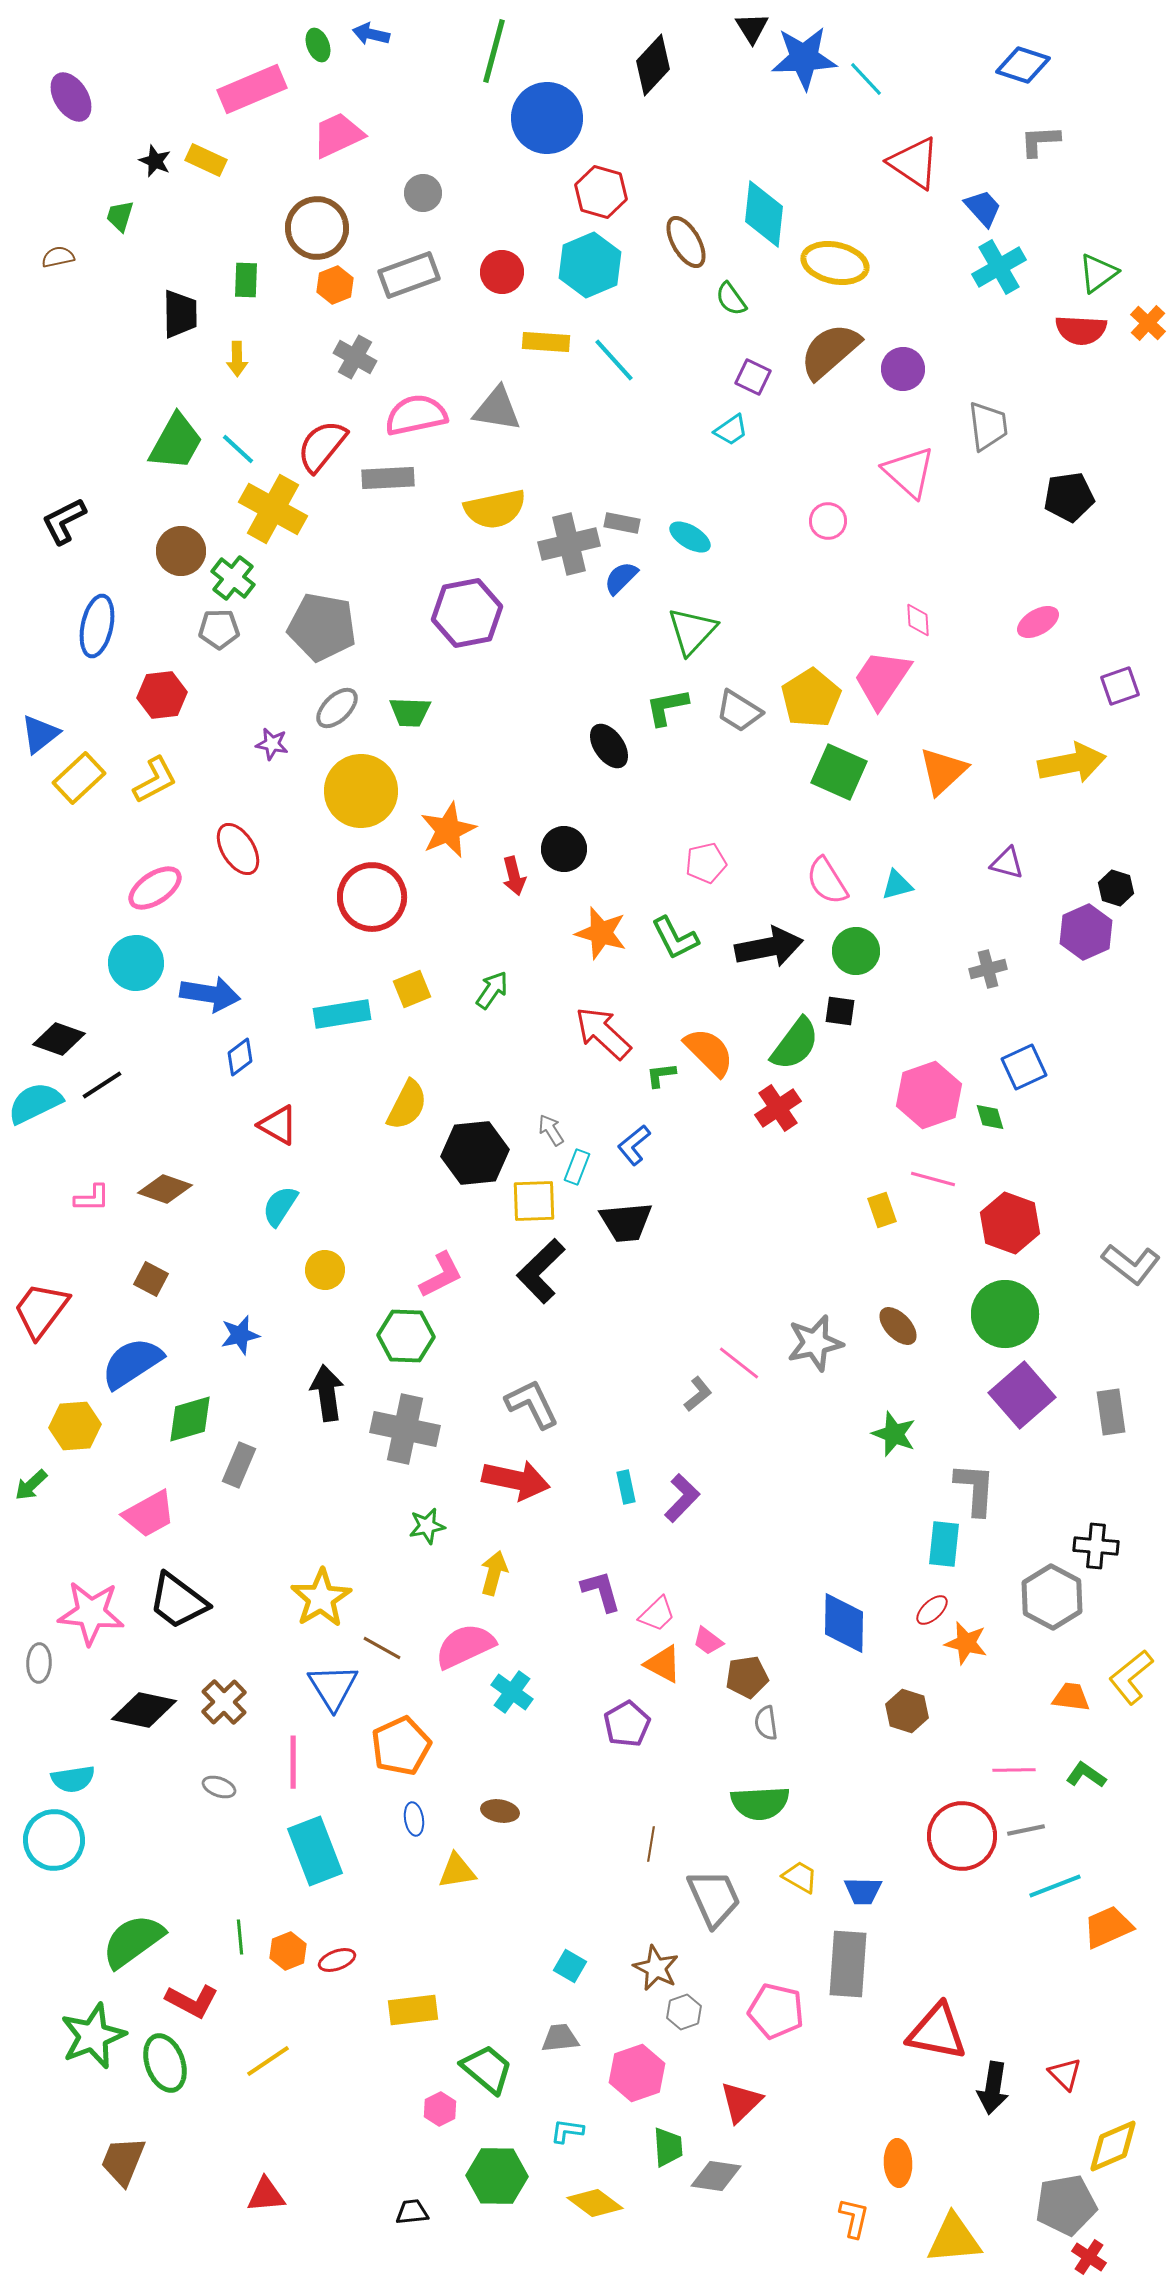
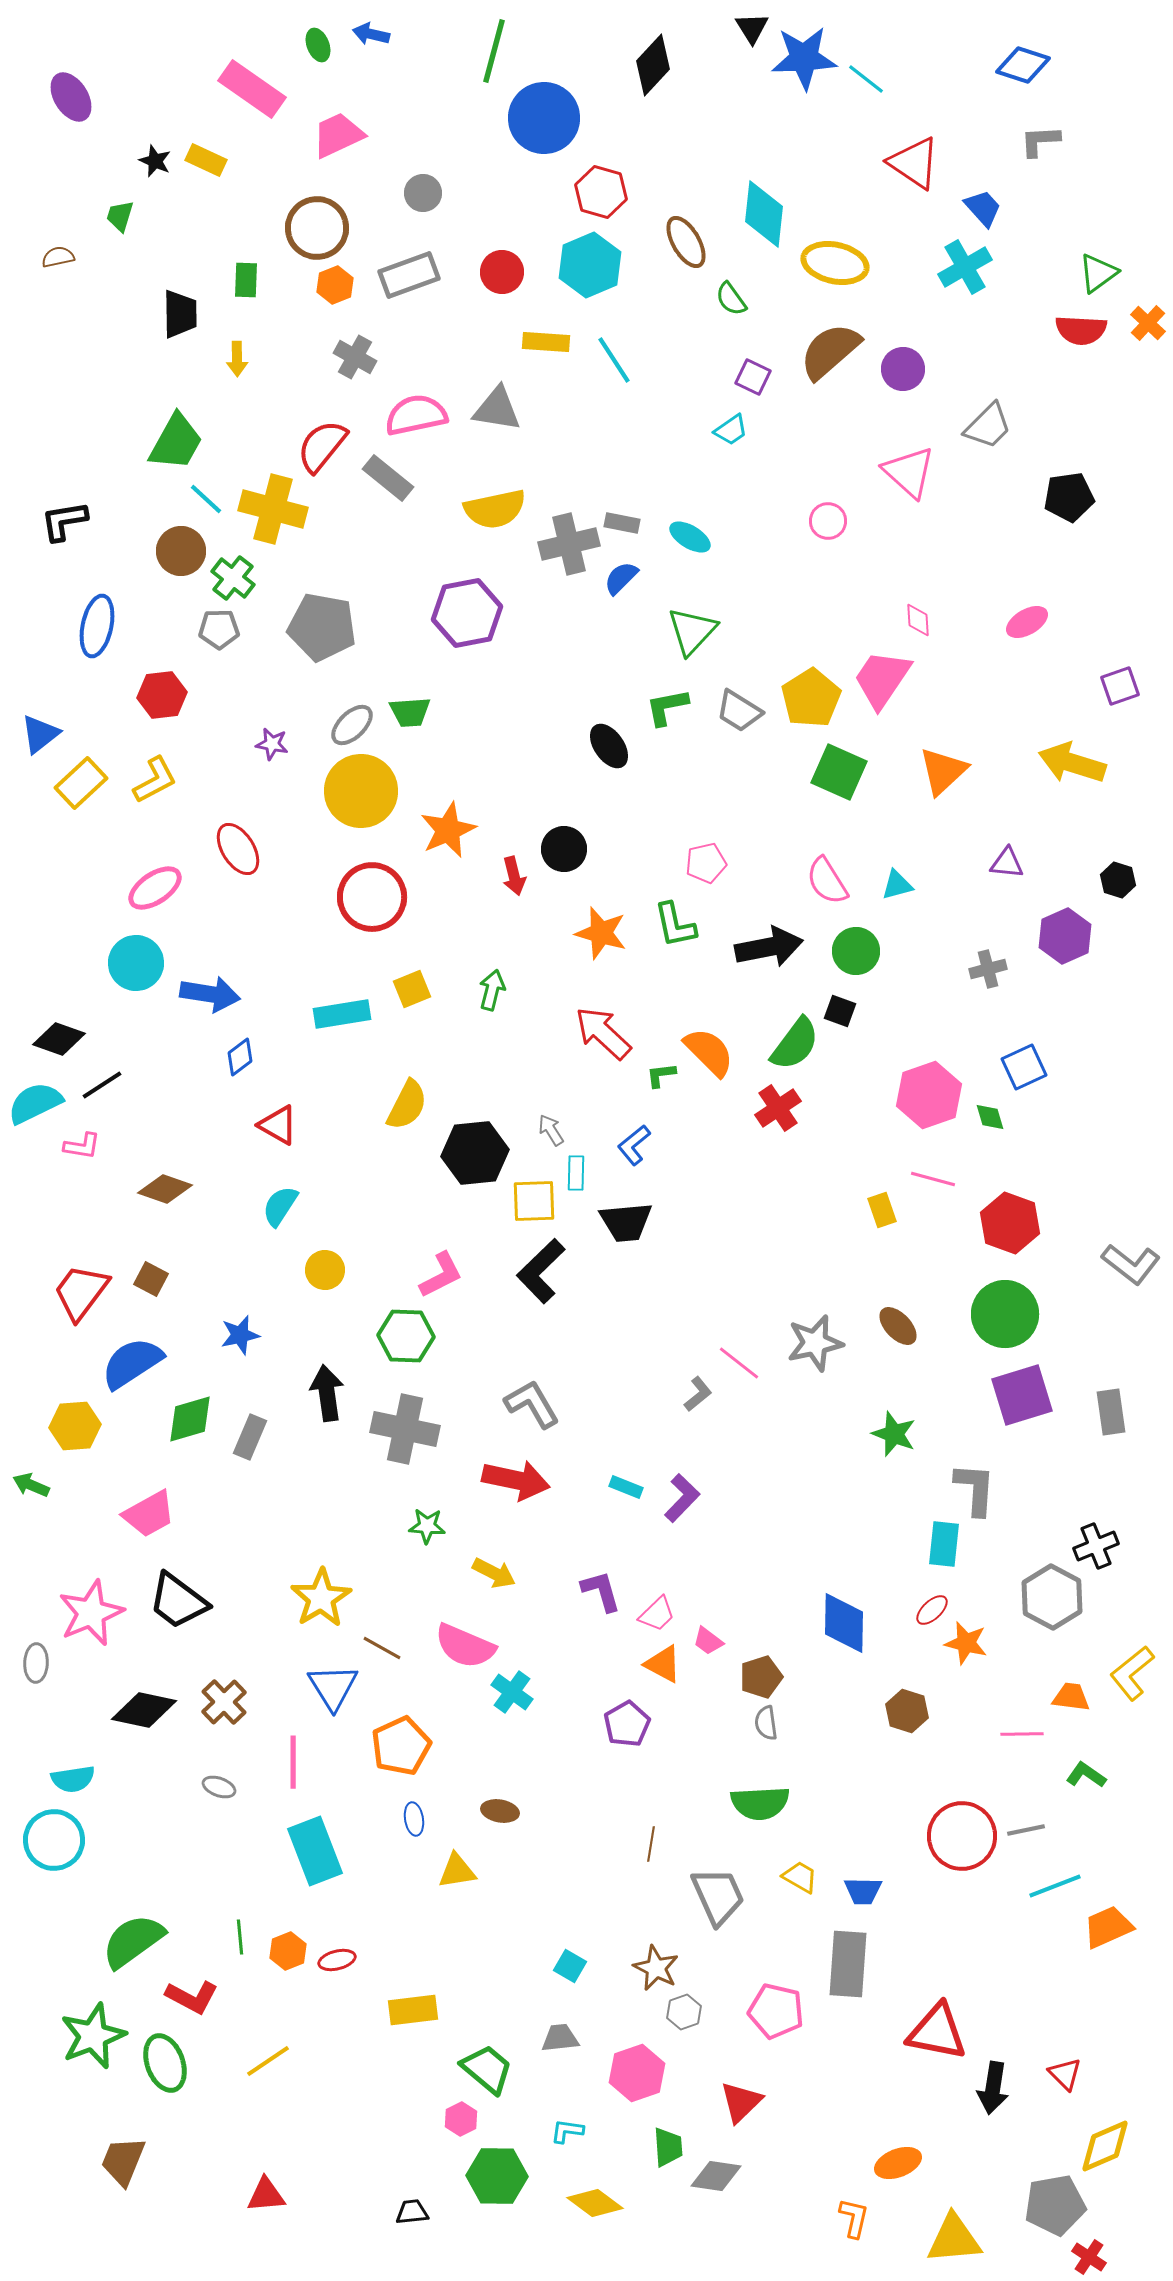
cyan line at (866, 79): rotated 9 degrees counterclockwise
pink rectangle at (252, 89): rotated 58 degrees clockwise
blue circle at (547, 118): moved 3 px left
cyan cross at (999, 267): moved 34 px left
cyan line at (614, 360): rotated 9 degrees clockwise
gray trapezoid at (988, 426): rotated 52 degrees clockwise
cyan line at (238, 449): moved 32 px left, 50 px down
gray rectangle at (388, 478): rotated 42 degrees clockwise
yellow cross at (273, 509): rotated 14 degrees counterclockwise
black L-shape at (64, 521): rotated 18 degrees clockwise
pink ellipse at (1038, 622): moved 11 px left
gray ellipse at (337, 708): moved 15 px right, 17 px down
green trapezoid at (410, 712): rotated 6 degrees counterclockwise
yellow arrow at (1072, 763): rotated 152 degrees counterclockwise
yellow rectangle at (79, 778): moved 2 px right, 5 px down
purple triangle at (1007, 863): rotated 9 degrees counterclockwise
black hexagon at (1116, 888): moved 2 px right, 8 px up
purple hexagon at (1086, 932): moved 21 px left, 4 px down
green L-shape at (675, 938): moved 13 px up; rotated 15 degrees clockwise
green arrow at (492, 990): rotated 21 degrees counterclockwise
black square at (840, 1011): rotated 12 degrees clockwise
cyan rectangle at (577, 1167): moved 1 px left, 6 px down; rotated 20 degrees counterclockwise
pink L-shape at (92, 1198): moved 10 px left, 52 px up; rotated 9 degrees clockwise
red trapezoid at (41, 1310): moved 40 px right, 18 px up
purple square at (1022, 1395): rotated 24 degrees clockwise
gray L-shape at (532, 1404): rotated 4 degrees counterclockwise
gray rectangle at (239, 1465): moved 11 px right, 28 px up
green arrow at (31, 1485): rotated 66 degrees clockwise
cyan rectangle at (626, 1487): rotated 56 degrees counterclockwise
green star at (427, 1526): rotated 15 degrees clockwise
black cross at (1096, 1546): rotated 27 degrees counterclockwise
yellow arrow at (494, 1573): rotated 102 degrees clockwise
pink star at (91, 1613): rotated 28 degrees counterclockwise
pink semicircle at (465, 1646): rotated 132 degrees counterclockwise
gray ellipse at (39, 1663): moved 3 px left
brown pentagon at (747, 1677): moved 14 px right; rotated 9 degrees counterclockwise
yellow L-shape at (1131, 1677): moved 1 px right, 4 px up
pink line at (1014, 1770): moved 8 px right, 36 px up
gray trapezoid at (714, 1898): moved 4 px right, 2 px up
red ellipse at (337, 1960): rotated 6 degrees clockwise
red L-shape at (192, 2001): moved 4 px up
pink hexagon at (440, 2109): moved 21 px right, 10 px down
yellow diamond at (1113, 2146): moved 8 px left
orange ellipse at (898, 2163): rotated 72 degrees clockwise
gray pentagon at (1066, 2205): moved 11 px left
